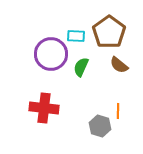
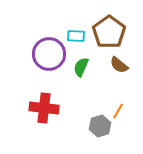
purple circle: moved 2 px left
orange line: rotated 28 degrees clockwise
gray hexagon: rotated 25 degrees clockwise
